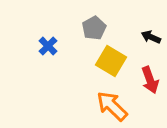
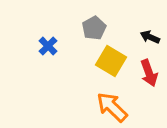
black arrow: moved 1 px left
red arrow: moved 1 px left, 7 px up
orange arrow: moved 1 px down
